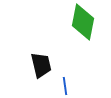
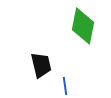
green diamond: moved 4 px down
